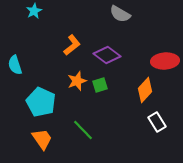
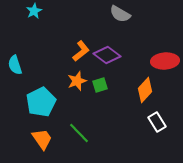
orange L-shape: moved 9 px right, 6 px down
cyan pentagon: rotated 20 degrees clockwise
green line: moved 4 px left, 3 px down
